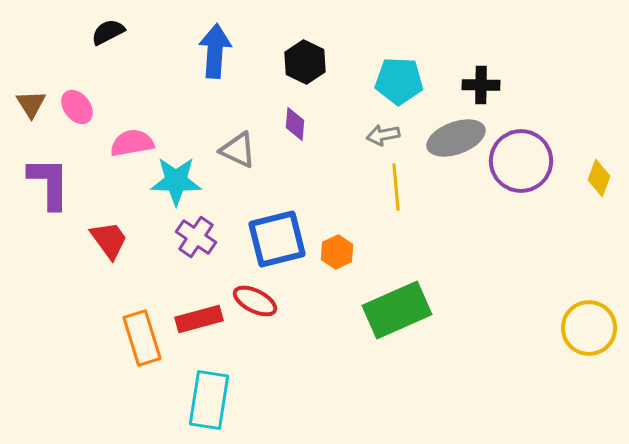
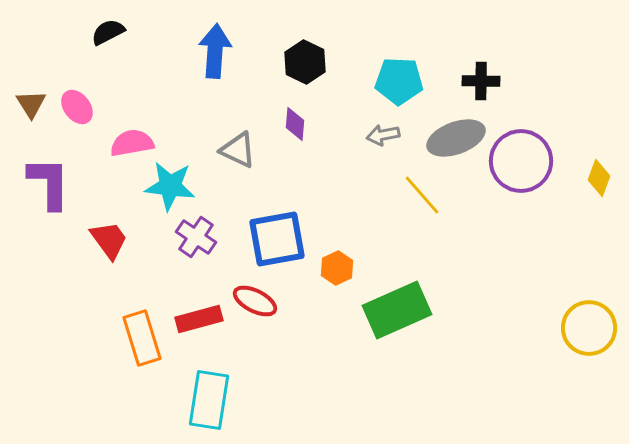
black cross: moved 4 px up
cyan star: moved 6 px left, 5 px down; rotated 6 degrees clockwise
yellow line: moved 26 px right, 8 px down; rotated 36 degrees counterclockwise
blue square: rotated 4 degrees clockwise
orange hexagon: moved 16 px down
